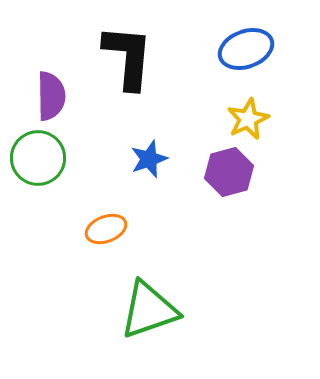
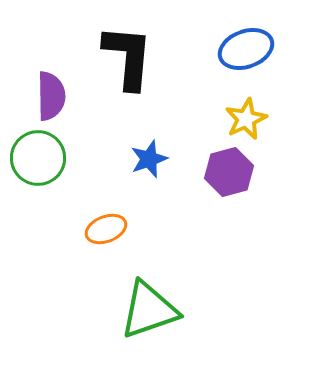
yellow star: moved 2 px left
